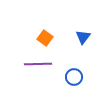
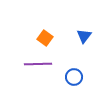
blue triangle: moved 1 px right, 1 px up
